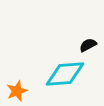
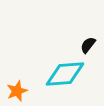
black semicircle: rotated 24 degrees counterclockwise
